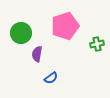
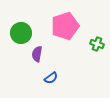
green cross: rotated 32 degrees clockwise
